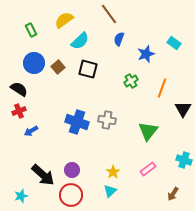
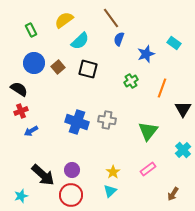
brown line: moved 2 px right, 4 px down
red cross: moved 2 px right
cyan cross: moved 1 px left, 10 px up; rotated 28 degrees clockwise
